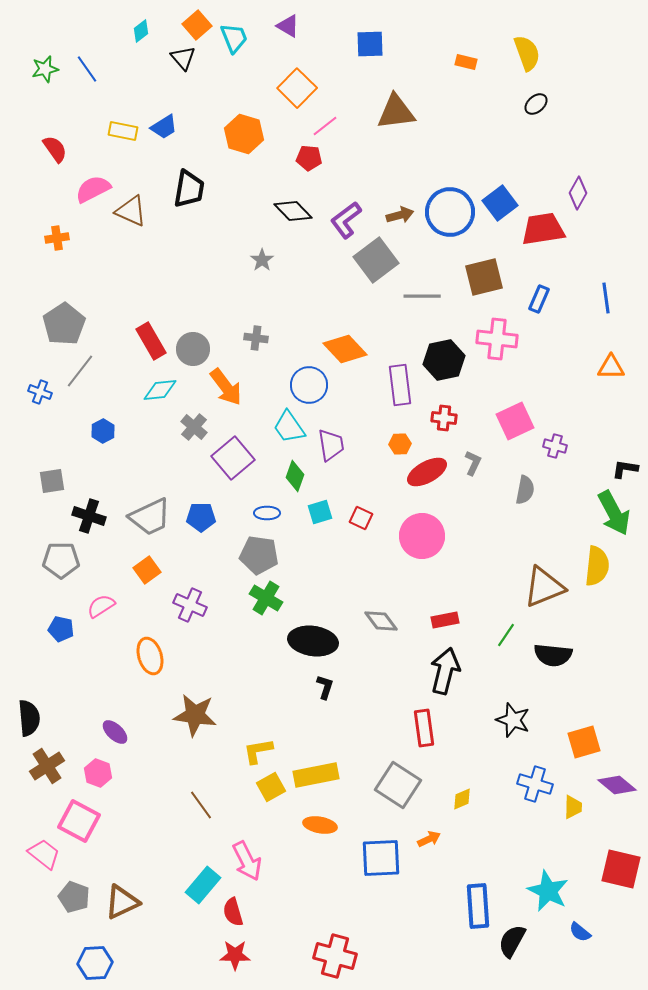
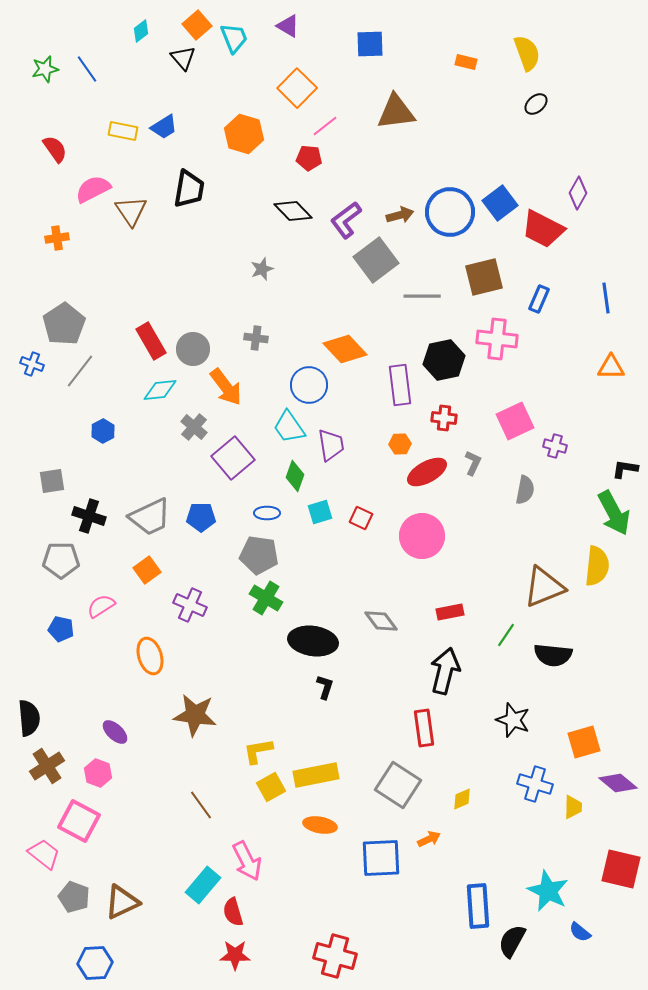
brown triangle at (131, 211): rotated 32 degrees clockwise
red trapezoid at (543, 229): rotated 144 degrees counterclockwise
gray star at (262, 260): moved 9 px down; rotated 15 degrees clockwise
blue cross at (40, 392): moved 8 px left, 28 px up
red rectangle at (445, 620): moved 5 px right, 8 px up
purple diamond at (617, 785): moved 1 px right, 2 px up
